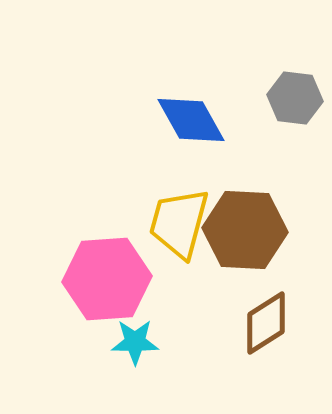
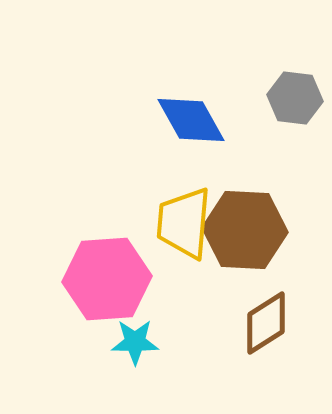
yellow trapezoid: moved 5 px right; rotated 10 degrees counterclockwise
